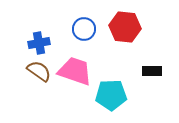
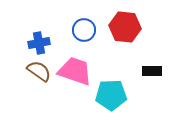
blue circle: moved 1 px down
